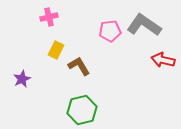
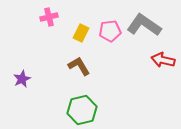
yellow rectangle: moved 25 px right, 17 px up
